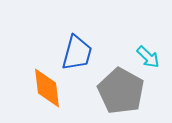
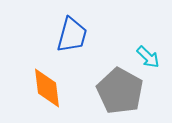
blue trapezoid: moved 5 px left, 18 px up
gray pentagon: moved 1 px left
